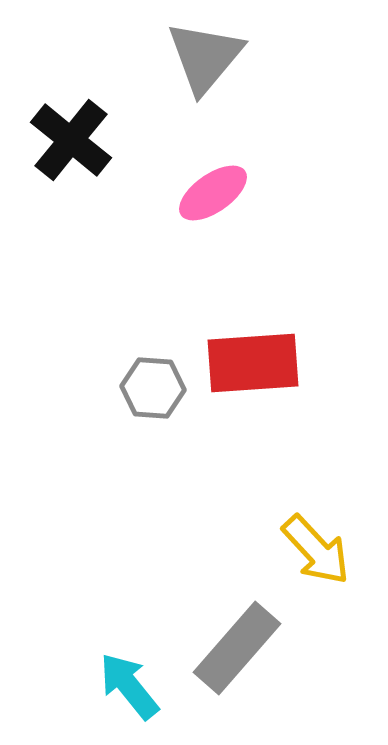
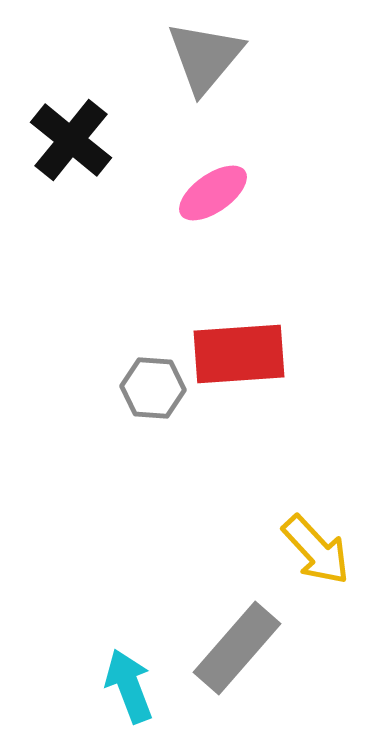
red rectangle: moved 14 px left, 9 px up
cyan arrow: rotated 18 degrees clockwise
